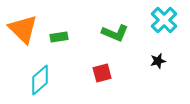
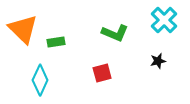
green rectangle: moved 3 px left, 5 px down
cyan diamond: rotated 24 degrees counterclockwise
